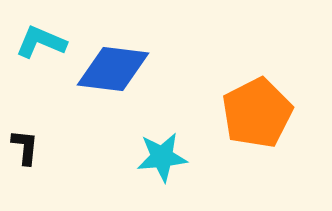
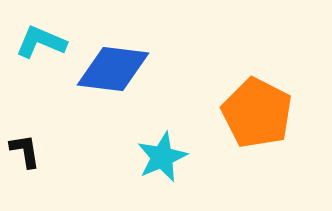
orange pentagon: rotated 18 degrees counterclockwise
black L-shape: moved 4 px down; rotated 15 degrees counterclockwise
cyan star: rotated 18 degrees counterclockwise
